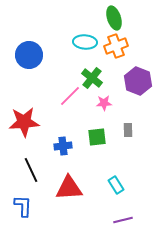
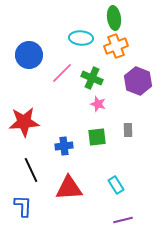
green ellipse: rotated 10 degrees clockwise
cyan ellipse: moved 4 px left, 4 px up
green cross: rotated 15 degrees counterclockwise
pink line: moved 8 px left, 23 px up
pink star: moved 6 px left, 1 px down; rotated 21 degrees clockwise
blue cross: moved 1 px right
